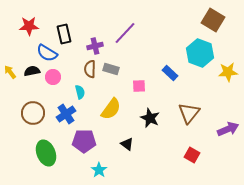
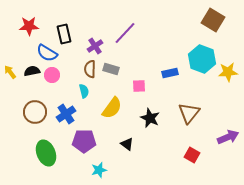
purple cross: rotated 21 degrees counterclockwise
cyan hexagon: moved 2 px right, 6 px down
blue rectangle: rotated 56 degrees counterclockwise
pink circle: moved 1 px left, 2 px up
cyan semicircle: moved 4 px right, 1 px up
yellow semicircle: moved 1 px right, 1 px up
brown circle: moved 2 px right, 1 px up
purple arrow: moved 8 px down
cyan star: rotated 21 degrees clockwise
